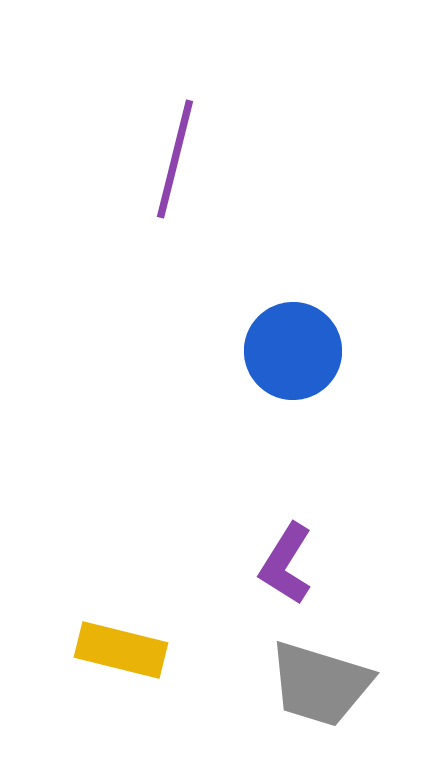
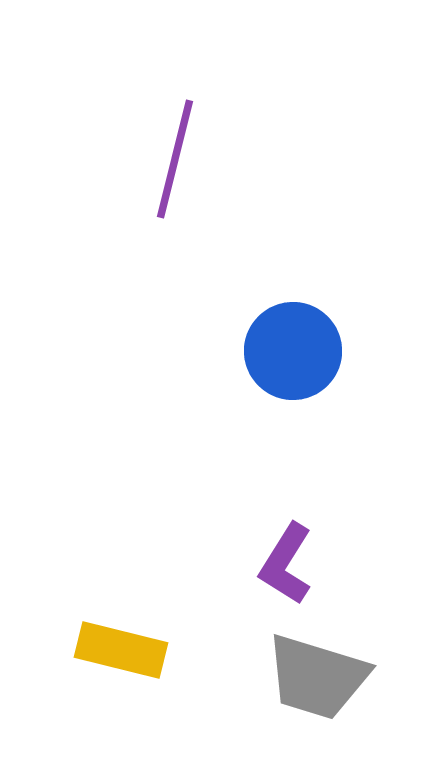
gray trapezoid: moved 3 px left, 7 px up
